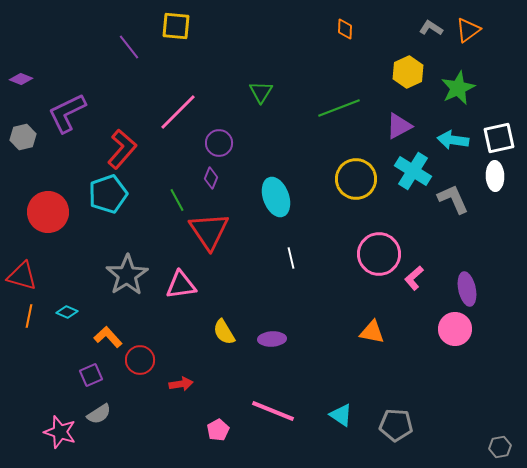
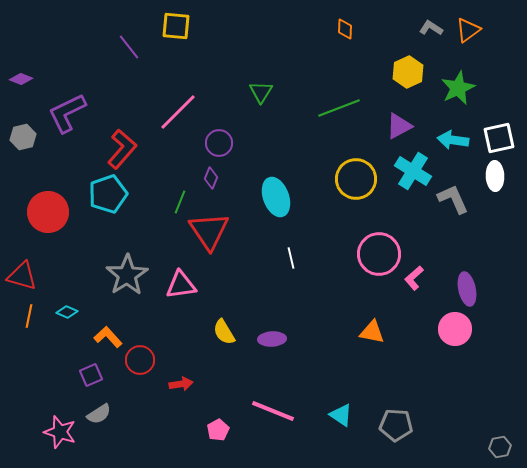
green line at (177, 200): moved 3 px right, 2 px down; rotated 50 degrees clockwise
